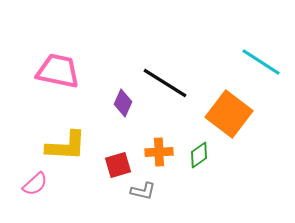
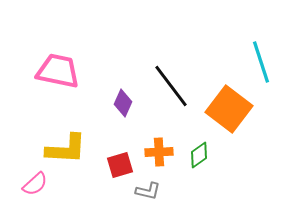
cyan line: rotated 39 degrees clockwise
black line: moved 6 px right, 3 px down; rotated 21 degrees clockwise
orange square: moved 5 px up
yellow L-shape: moved 3 px down
red square: moved 2 px right
gray L-shape: moved 5 px right
